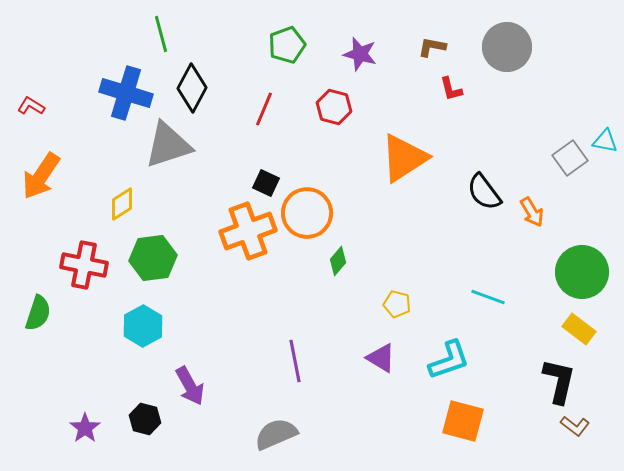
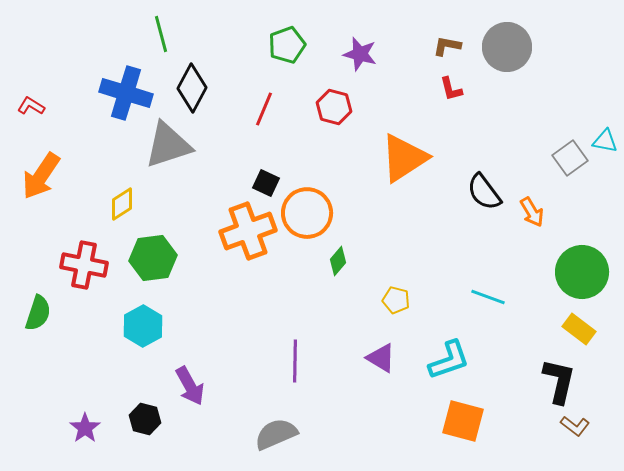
brown L-shape at (432, 47): moved 15 px right, 1 px up
yellow pentagon at (397, 304): moved 1 px left, 4 px up
purple line at (295, 361): rotated 12 degrees clockwise
